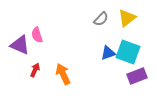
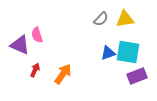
yellow triangle: moved 2 px left, 1 px down; rotated 30 degrees clockwise
cyan square: rotated 10 degrees counterclockwise
orange arrow: rotated 60 degrees clockwise
